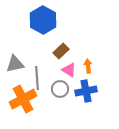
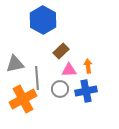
pink triangle: rotated 35 degrees counterclockwise
